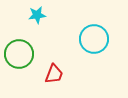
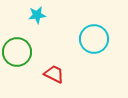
green circle: moved 2 px left, 2 px up
red trapezoid: rotated 85 degrees counterclockwise
